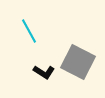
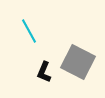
black L-shape: rotated 80 degrees clockwise
